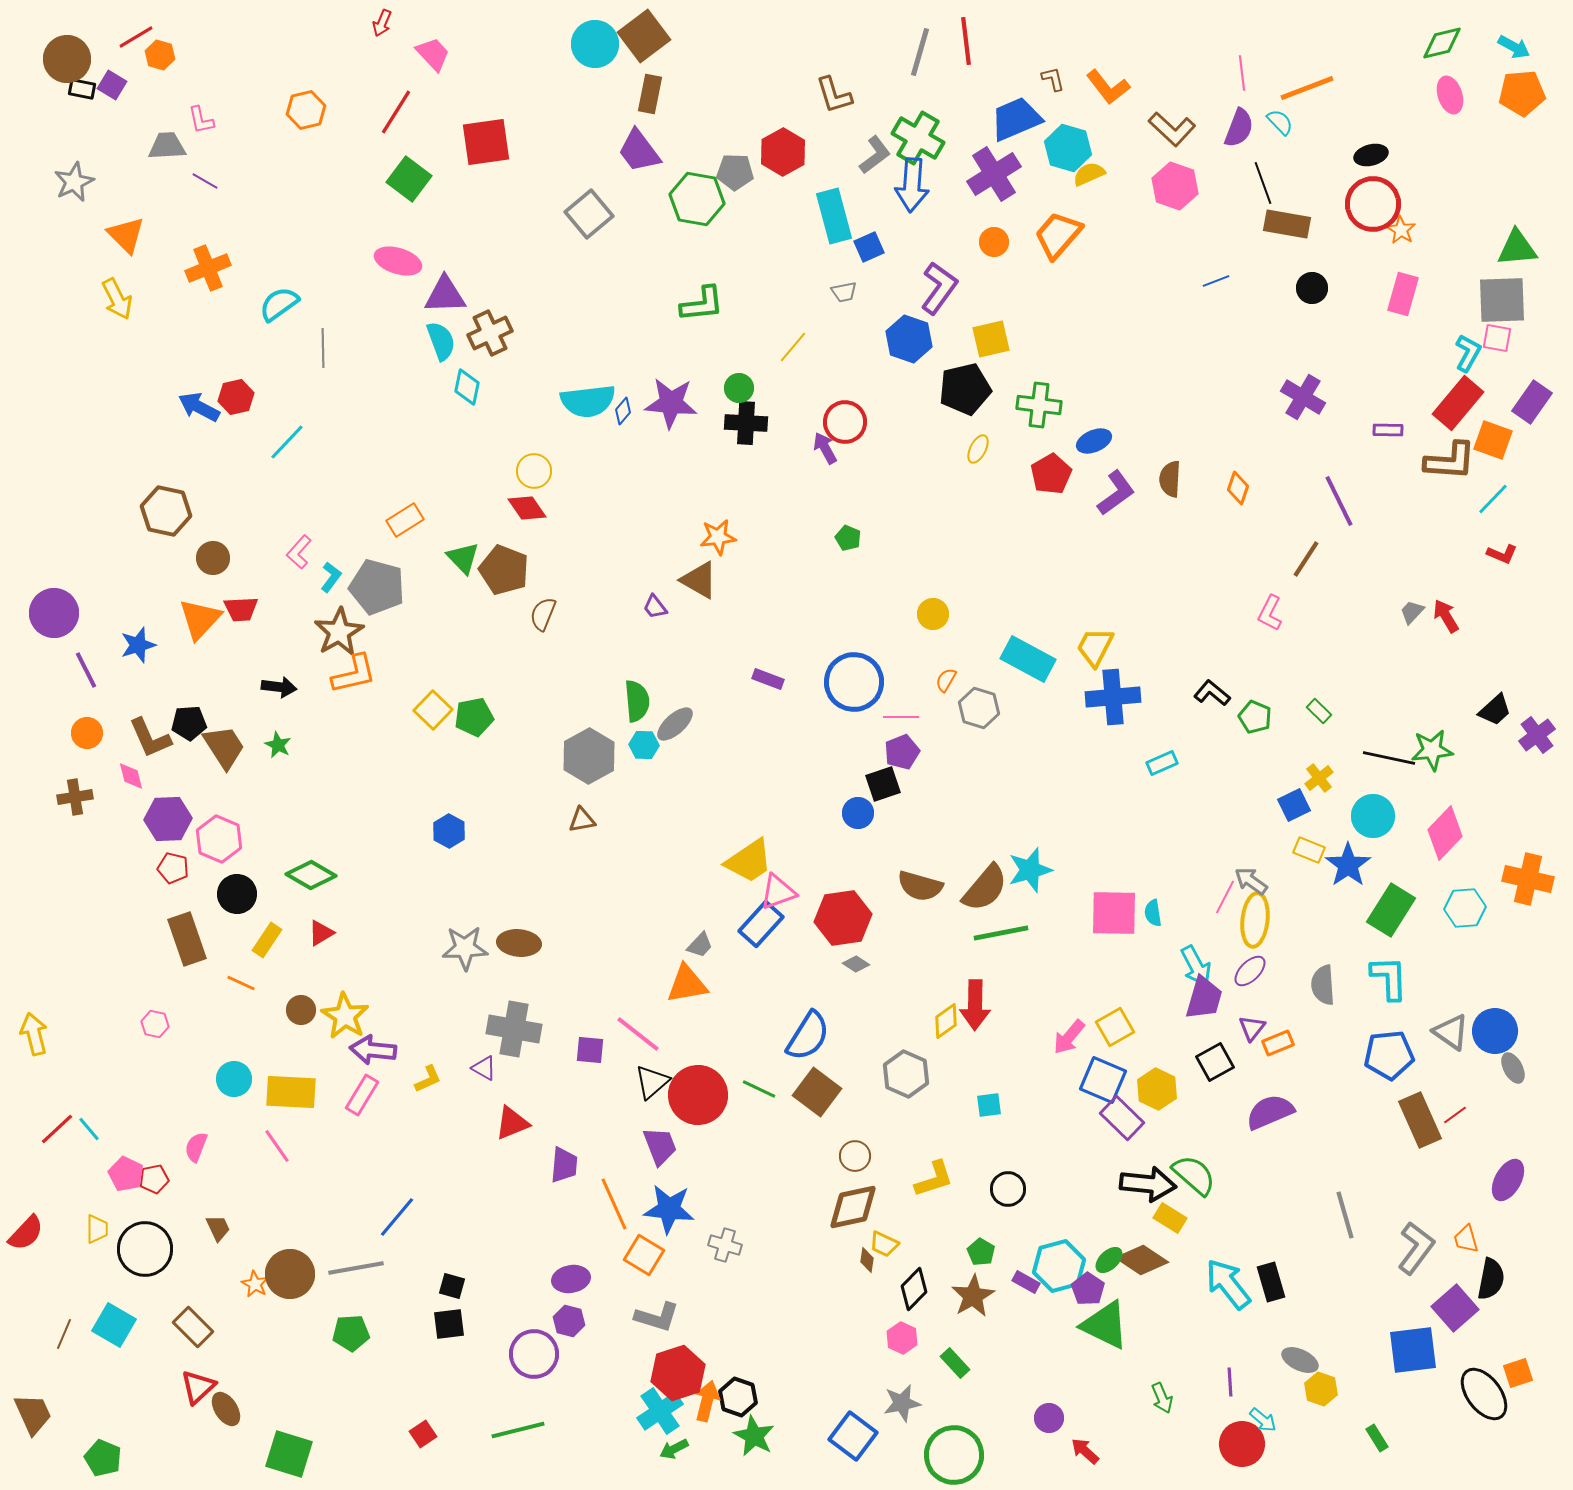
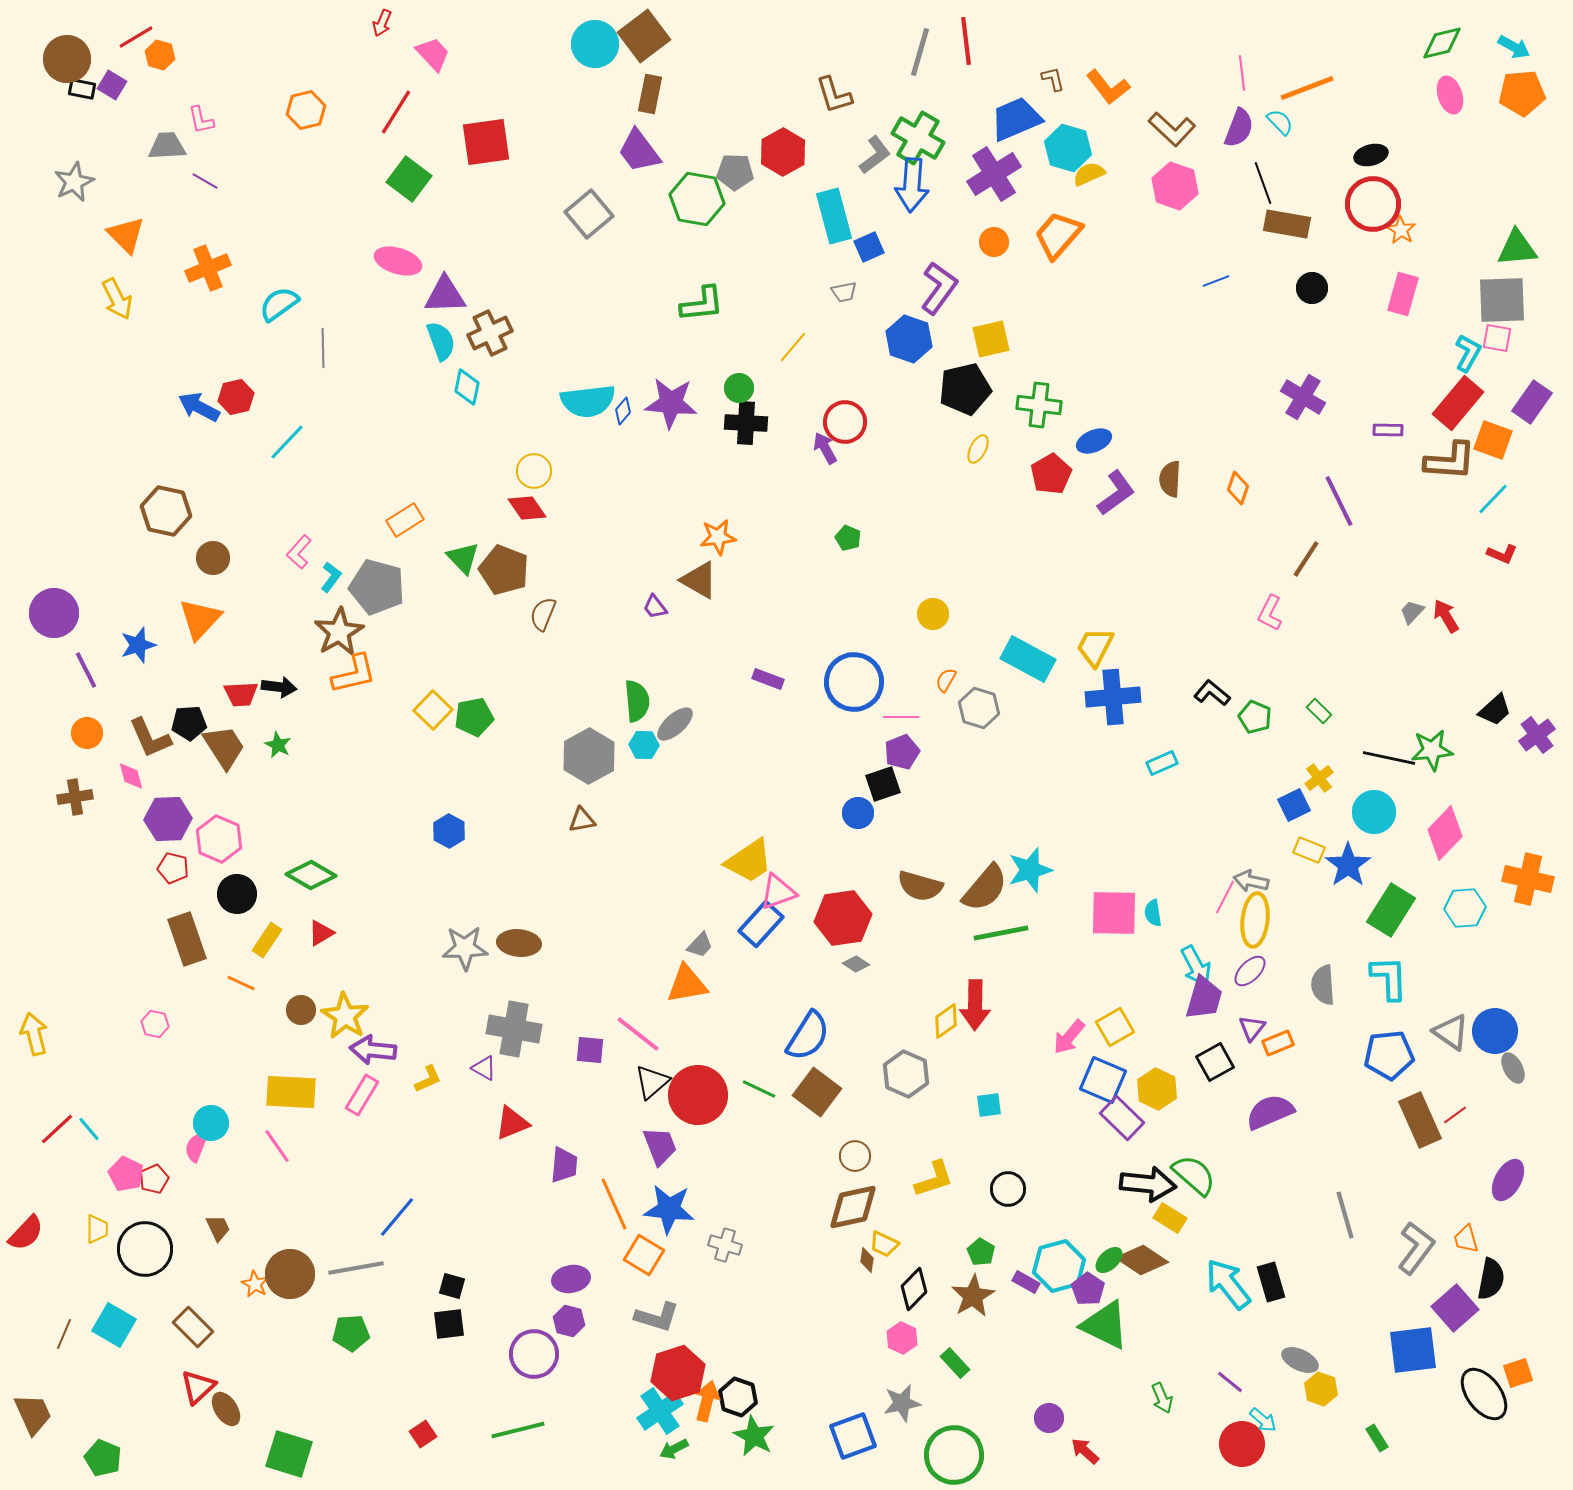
red trapezoid at (241, 609): moved 85 px down
cyan circle at (1373, 816): moved 1 px right, 4 px up
gray arrow at (1251, 881): rotated 24 degrees counterclockwise
cyan circle at (234, 1079): moved 23 px left, 44 px down
red pentagon at (154, 1179): rotated 12 degrees counterclockwise
purple line at (1230, 1382): rotated 48 degrees counterclockwise
blue square at (853, 1436): rotated 33 degrees clockwise
